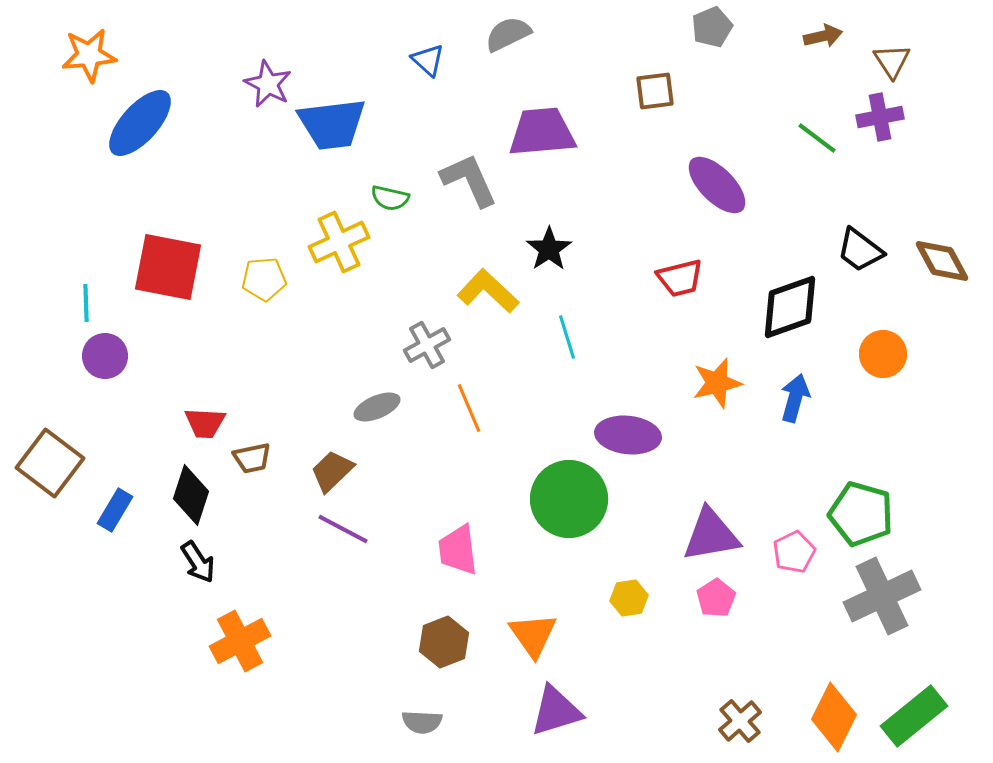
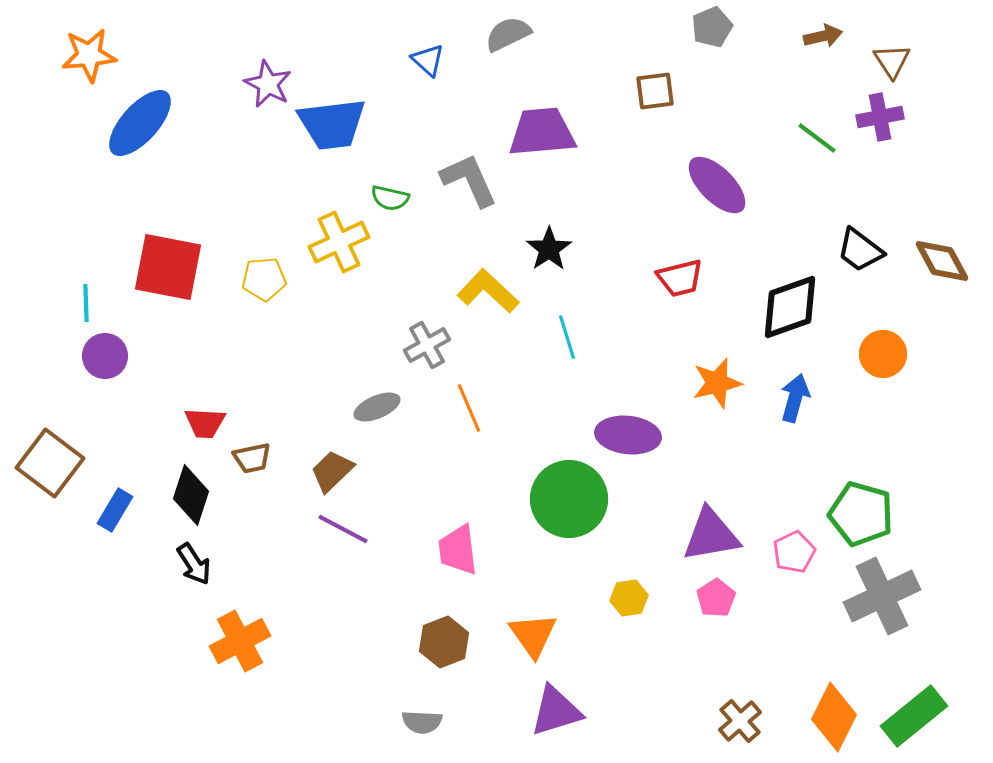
black arrow at (198, 562): moved 4 px left, 2 px down
